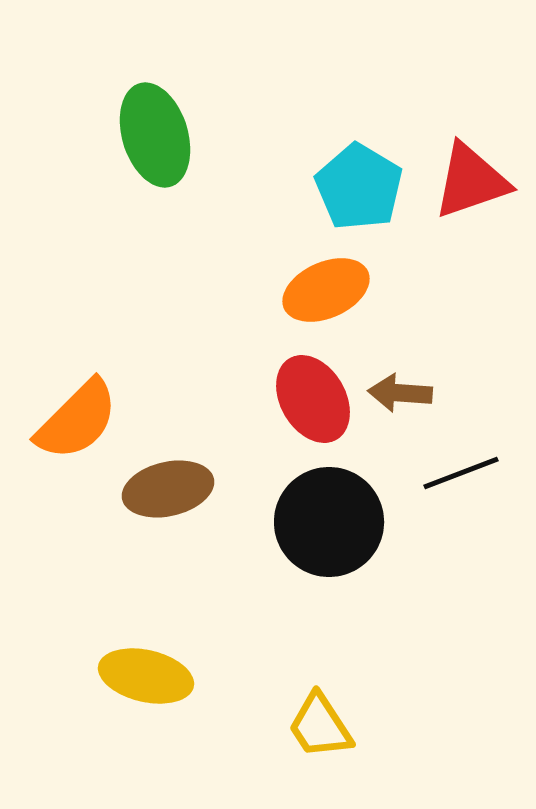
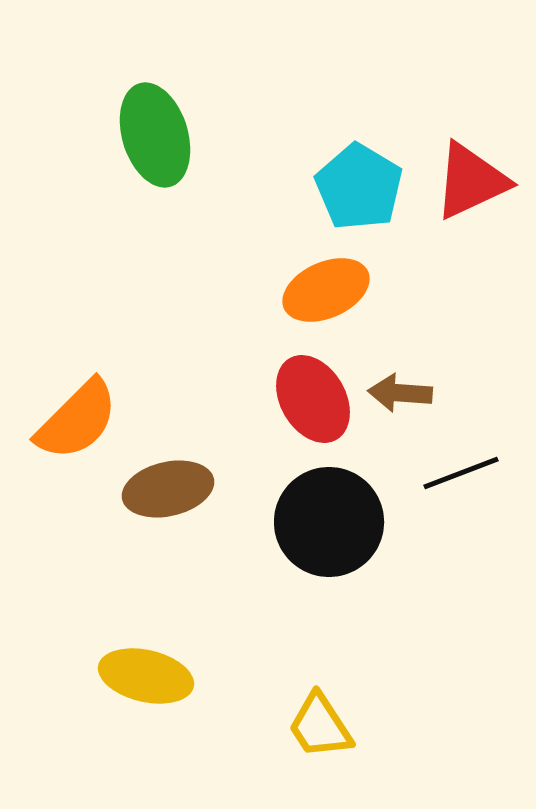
red triangle: rotated 6 degrees counterclockwise
